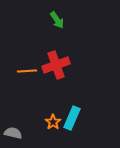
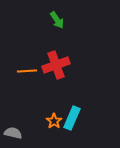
orange star: moved 1 px right, 1 px up
